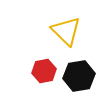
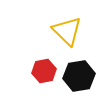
yellow triangle: moved 1 px right
